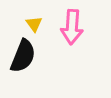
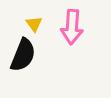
black semicircle: moved 1 px up
